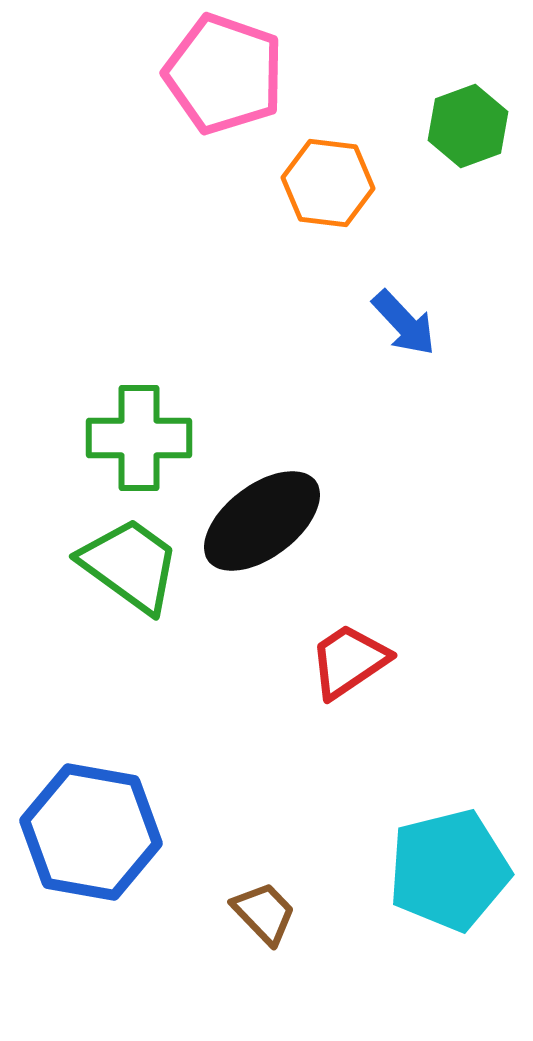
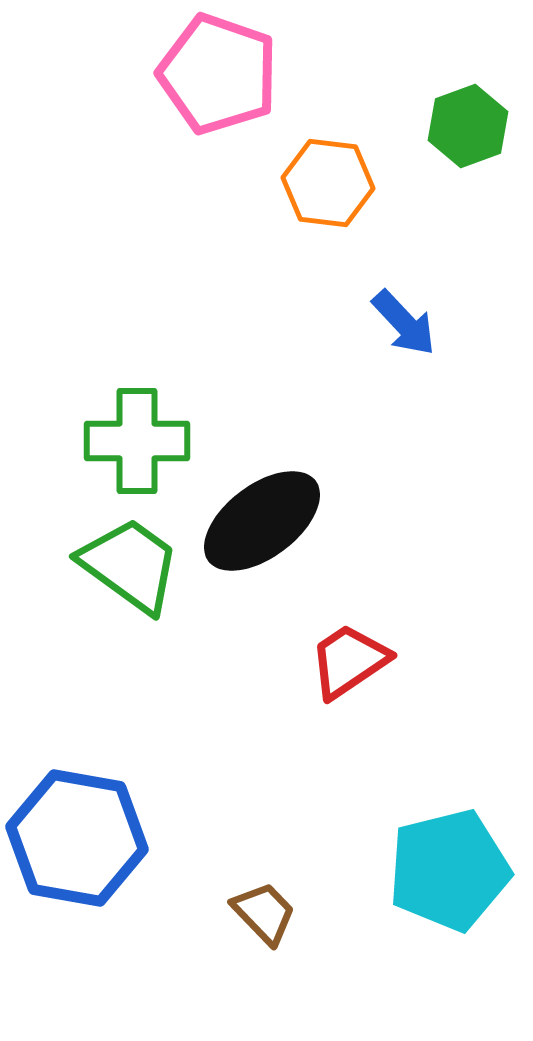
pink pentagon: moved 6 px left
green cross: moved 2 px left, 3 px down
blue hexagon: moved 14 px left, 6 px down
